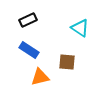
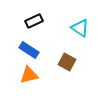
black rectangle: moved 6 px right, 1 px down
brown square: rotated 24 degrees clockwise
orange triangle: moved 11 px left, 2 px up
